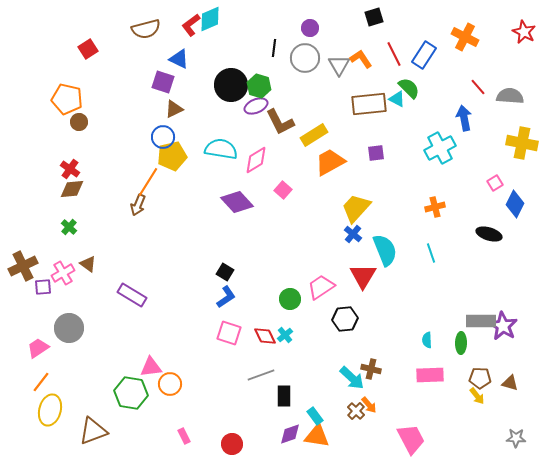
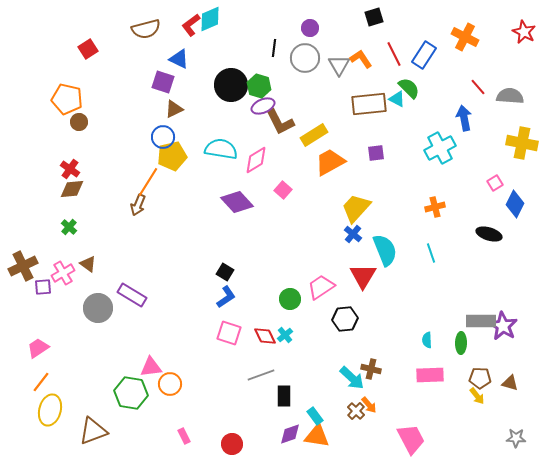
purple ellipse at (256, 106): moved 7 px right
gray circle at (69, 328): moved 29 px right, 20 px up
